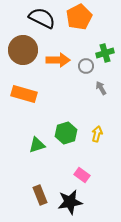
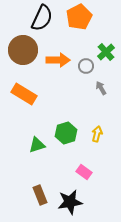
black semicircle: rotated 88 degrees clockwise
green cross: moved 1 px right, 1 px up; rotated 24 degrees counterclockwise
orange rectangle: rotated 15 degrees clockwise
pink rectangle: moved 2 px right, 3 px up
